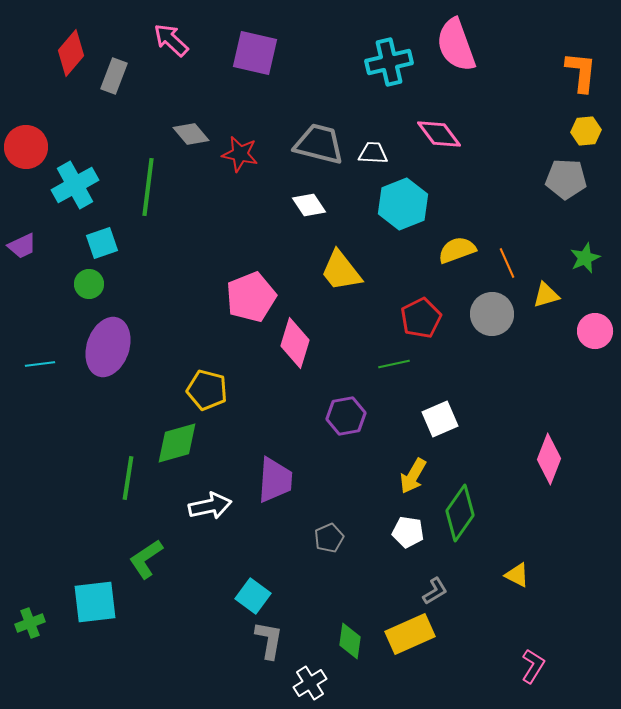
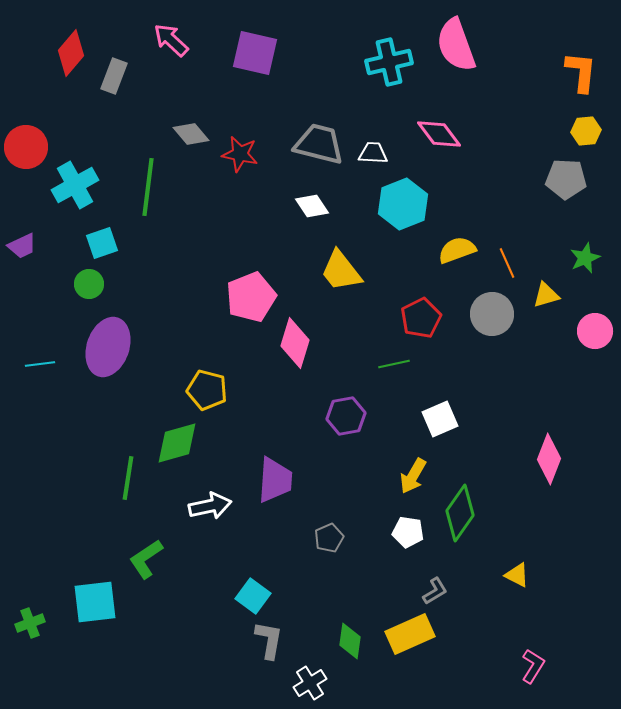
white diamond at (309, 205): moved 3 px right, 1 px down
